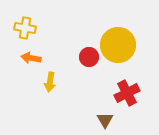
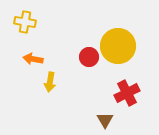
yellow cross: moved 6 px up
yellow circle: moved 1 px down
orange arrow: moved 2 px right, 1 px down
